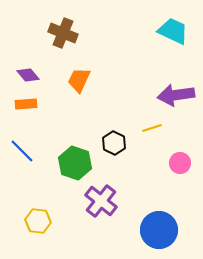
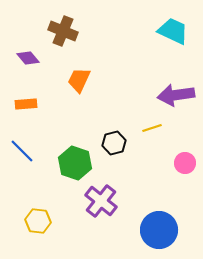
brown cross: moved 2 px up
purple diamond: moved 17 px up
black hexagon: rotated 20 degrees clockwise
pink circle: moved 5 px right
